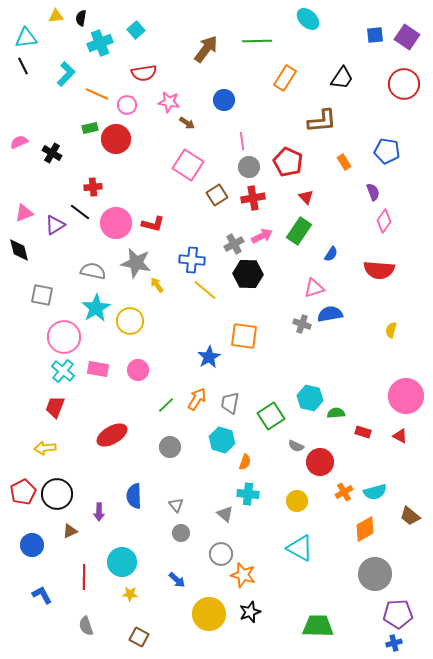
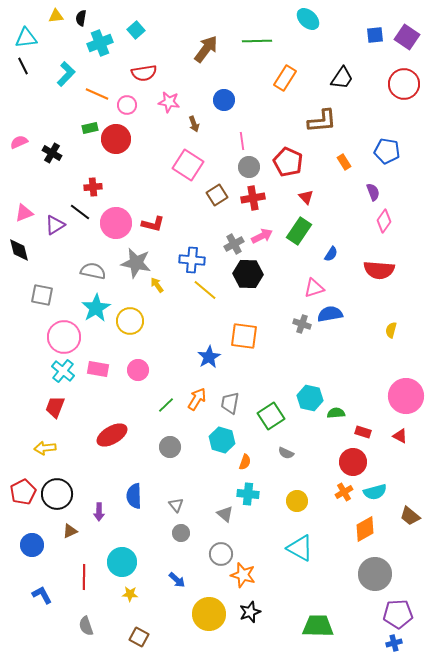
brown arrow at (187, 123): moved 7 px right, 1 px down; rotated 35 degrees clockwise
gray semicircle at (296, 446): moved 10 px left, 7 px down
red circle at (320, 462): moved 33 px right
